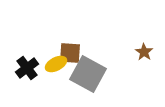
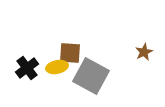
brown star: rotated 12 degrees clockwise
yellow ellipse: moved 1 px right, 3 px down; rotated 15 degrees clockwise
gray square: moved 3 px right, 2 px down
